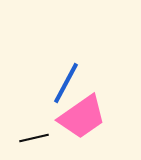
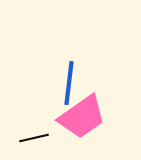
blue line: moved 3 px right; rotated 21 degrees counterclockwise
